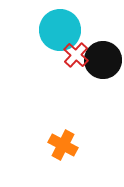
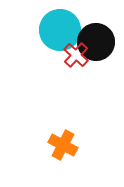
black circle: moved 7 px left, 18 px up
